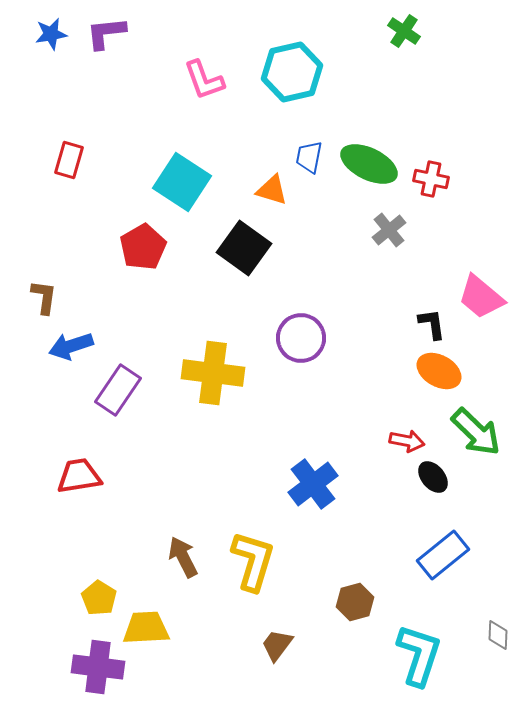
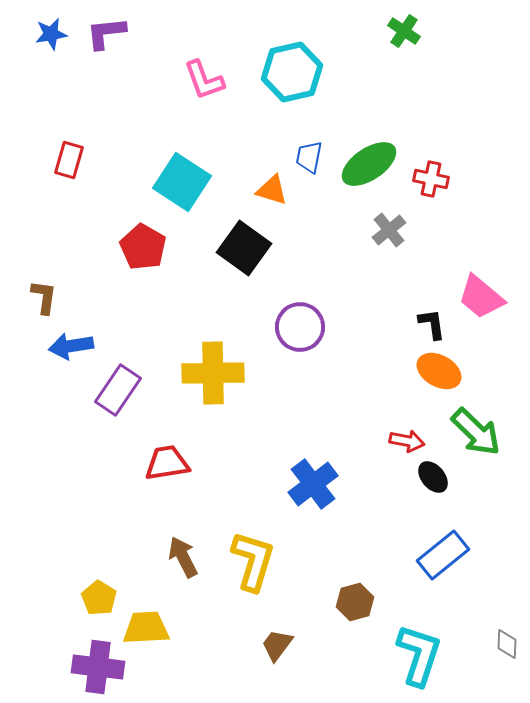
green ellipse: rotated 60 degrees counterclockwise
red pentagon: rotated 12 degrees counterclockwise
purple circle: moved 1 px left, 11 px up
blue arrow: rotated 9 degrees clockwise
yellow cross: rotated 8 degrees counterclockwise
red trapezoid: moved 88 px right, 13 px up
gray diamond: moved 9 px right, 9 px down
